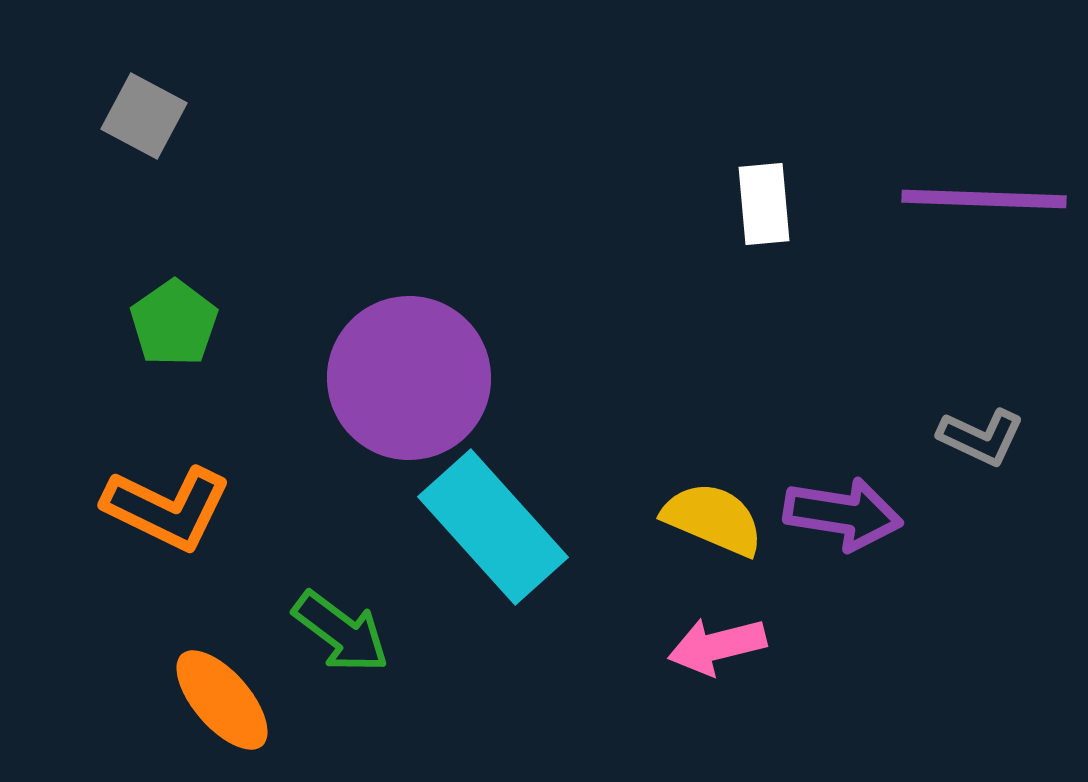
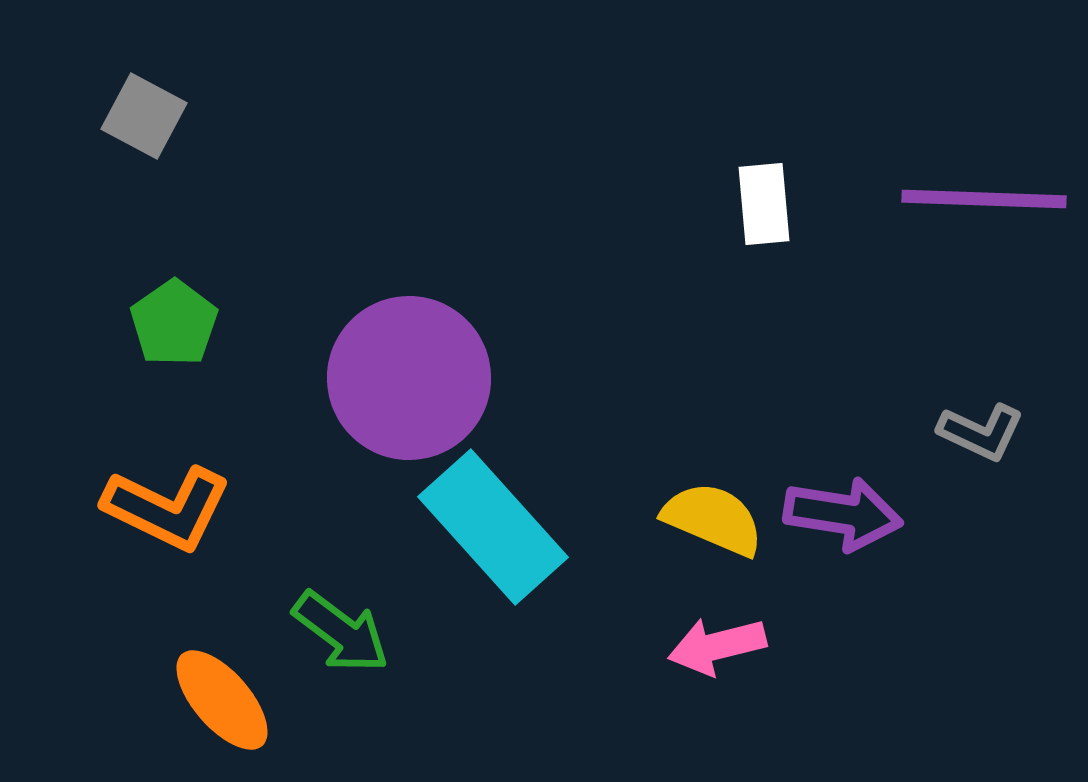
gray L-shape: moved 5 px up
